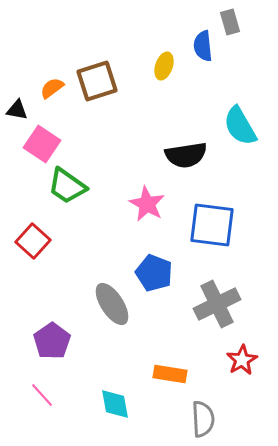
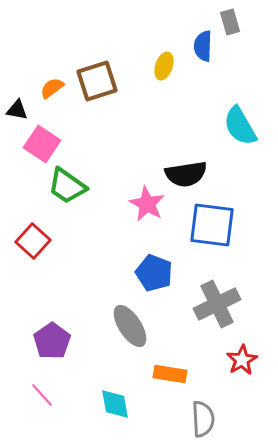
blue semicircle: rotated 8 degrees clockwise
black semicircle: moved 19 px down
gray ellipse: moved 18 px right, 22 px down
